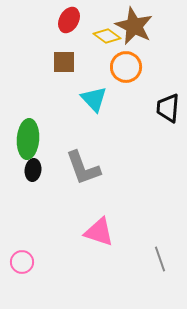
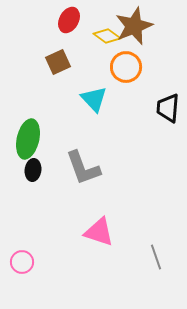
brown star: rotated 24 degrees clockwise
brown square: moved 6 px left; rotated 25 degrees counterclockwise
green ellipse: rotated 9 degrees clockwise
gray line: moved 4 px left, 2 px up
